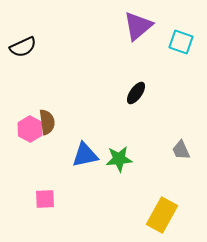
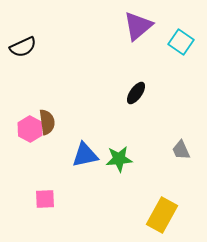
cyan square: rotated 15 degrees clockwise
